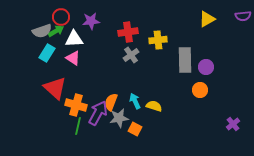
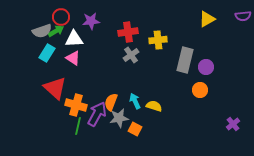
gray rectangle: rotated 15 degrees clockwise
purple arrow: moved 1 px left, 1 px down
